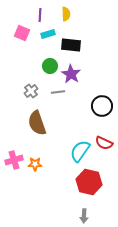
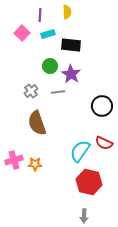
yellow semicircle: moved 1 px right, 2 px up
pink square: rotated 21 degrees clockwise
